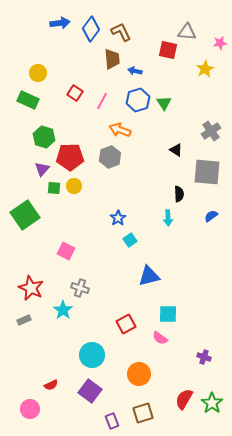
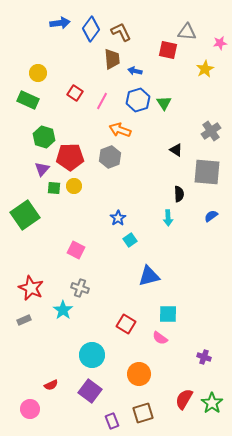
pink square at (66, 251): moved 10 px right, 1 px up
red square at (126, 324): rotated 30 degrees counterclockwise
